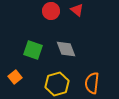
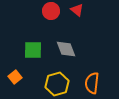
green square: rotated 18 degrees counterclockwise
